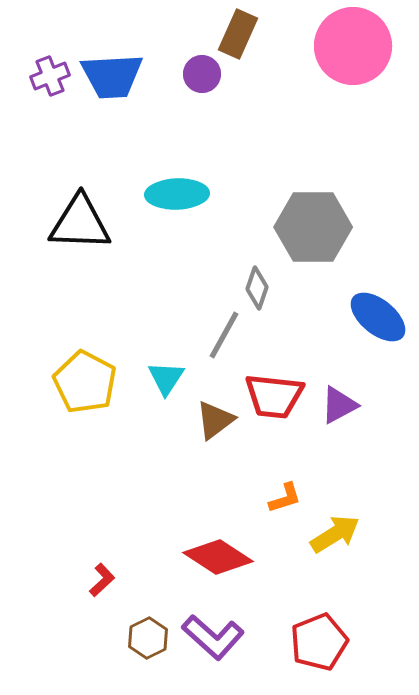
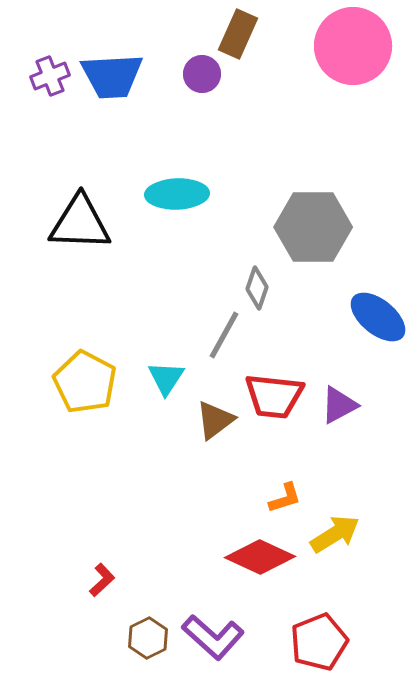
red diamond: moved 42 px right; rotated 8 degrees counterclockwise
